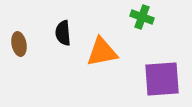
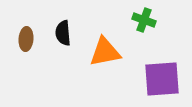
green cross: moved 2 px right, 3 px down
brown ellipse: moved 7 px right, 5 px up; rotated 15 degrees clockwise
orange triangle: moved 3 px right
